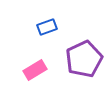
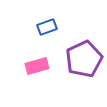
pink rectangle: moved 2 px right, 4 px up; rotated 15 degrees clockwise
